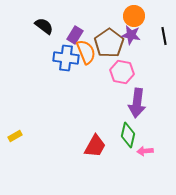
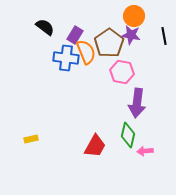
black semicircle: moved 1 px right, 1 px down
yellow rectangle: moved 16 px right, 3 px down; rotated 16 degrees clockwise
